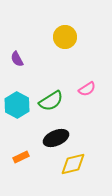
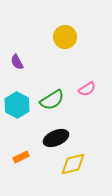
purple semicircle: moved 3 px down
green semicircle: moved 1 px right, 1 px up
